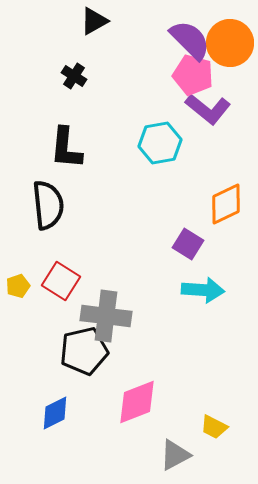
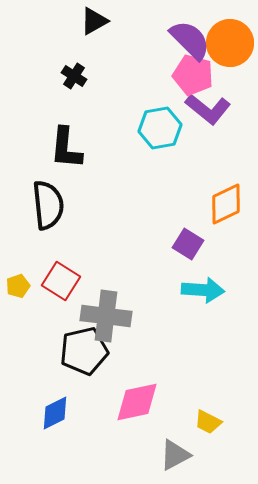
cyan hexagon: moved 15 px up
pink diamond: rotated 9 degrees clockwise
yellow trapezoid: moved 6 px left, 5 px up
